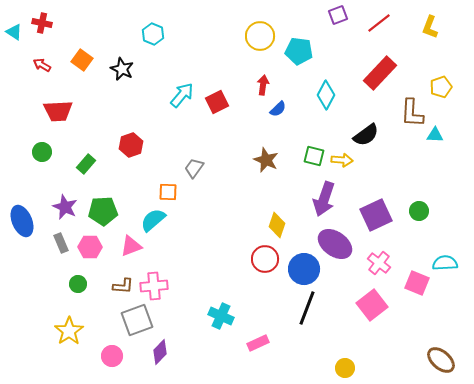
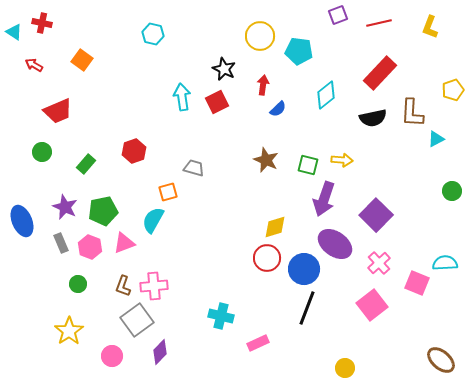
red line at (379, 23): rotated 25 degrees clockwise
cyan hexagon at (153, 34): rotated 10 degrees counterclockwise
red arrow at (42, 65): moved 8 px left
black star at (122, 69): moved 102 px right
yellow pentagon at (441, 87): moved 12 px right, 3 px down
cyan arrow at (182, 95): moved 2 px down; rotated 48 degrees counterclockwise
cyan diamond at (326, 95): rotated 24 degrees clockwise
red trapezoid at (58, 111): rotated 20 degrees counterclockwise
black semicircle at (366, 135): moved 7 px right, 17 px up; rotated 24 degrees clockwise
cyan triangle at (435, 135): moved 1 px right, 4 px down; rotated 30 degrees counterclockwise
red hexagon at (131, 145): moved 3 px right, 6 px down
green square at (314, 156): moved 6 px left, 9 px down
gray trapezoid at (194, 168): rotated 70 degrees clockwise
orange square at (168, 192): rotated 18 degrees counterclockwise
green pentagon at (103, 211): rotated 8 degrees counterclockwise
green circle at (419, 211): moved 33 px right, 20 px up
purple square at (376, 215): rotated 20 degrees counterclockwise
cyan semicircle at (153, 220): rotated 20 degrees counterclockwise
yellow diamond at (277, 225): moved 2 px left, 2 px down; rotated 55 degrees clockwise
pink triangle at (131, 246): moved 7 px left, 3 px up
pink hexagon at (90, 247): rotated 20 degrees clockwise
red circle at (265, 259): moved 2 px right, 1 px up
pink cross at (379, 263): rotated 10 degrees clockwise
brown L-shape at (123, 286): rotated 105 degrees clockwise
cyan cross at (221, 316): rotated 10 degrees counterclockwise
gray square at (137, 320): rotated 16 degrees counterclockwise
